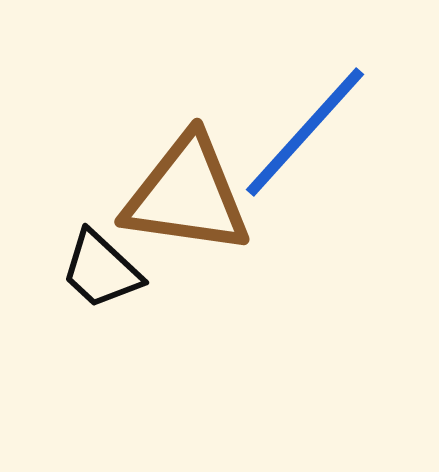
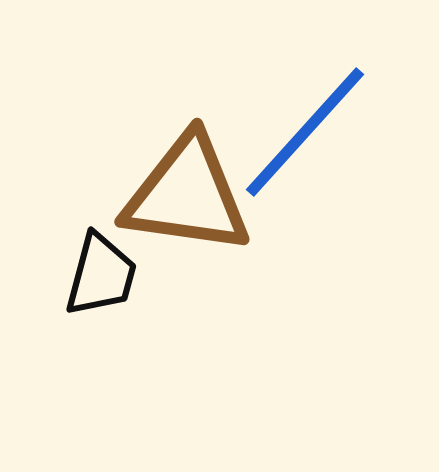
black trapezoid: moved 5 px down; rotated 118 degrees counterclockwise
